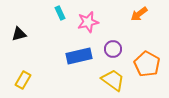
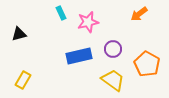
cyan rectangle: moved 1 px right
